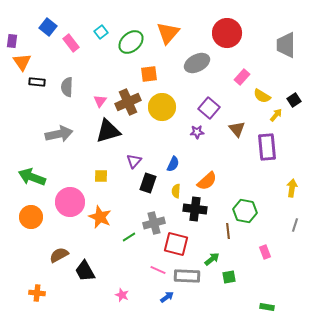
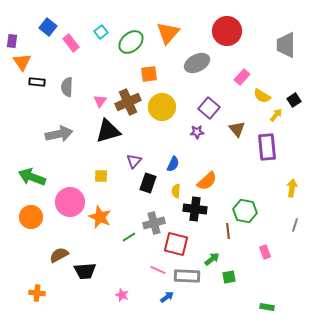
red circle at (227, 33): moved 2 px up
black trapezoid at (85, 271): rotated 65 degrees counterclockwise
